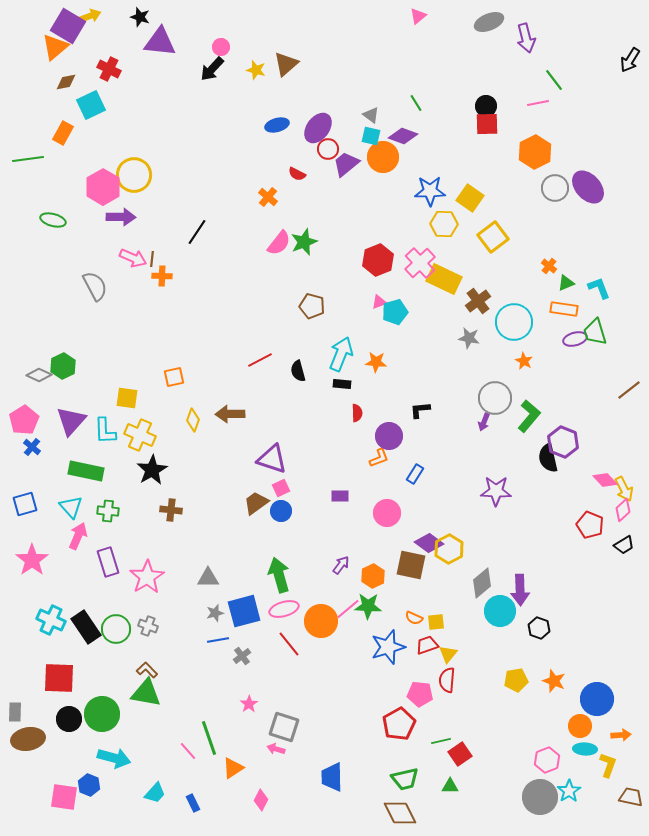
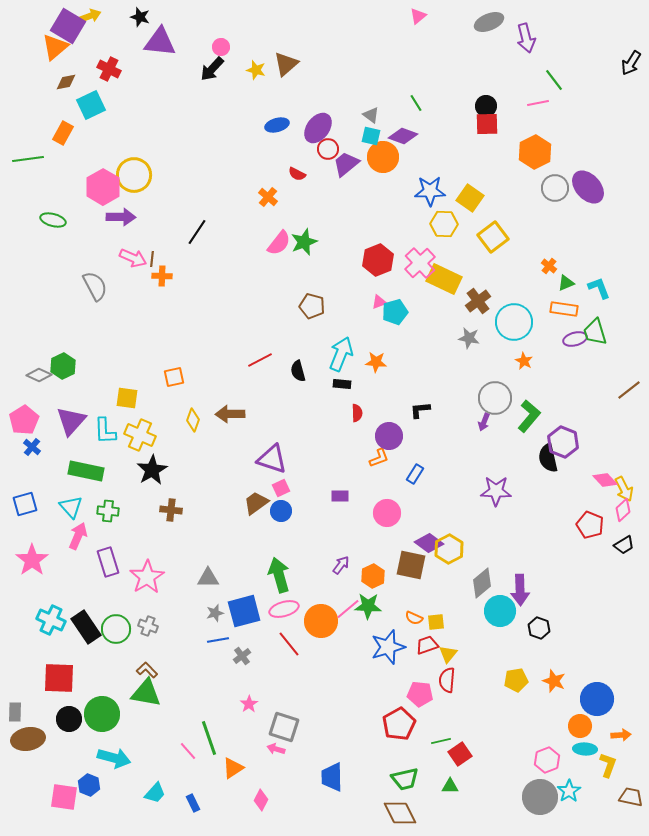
black arrow at (630, 60): moved 1 px right, 3 px down
